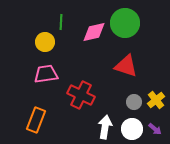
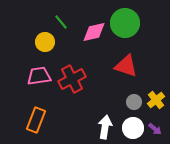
green line: rotated 42 degrees counterclockwise
pink trapezoid: moved 7 px left, 2 px down
red cross: moved 9 px left, 16 px up; rotated 36 degrees clockwise
white circle: moved 1 px right, 1 px up
